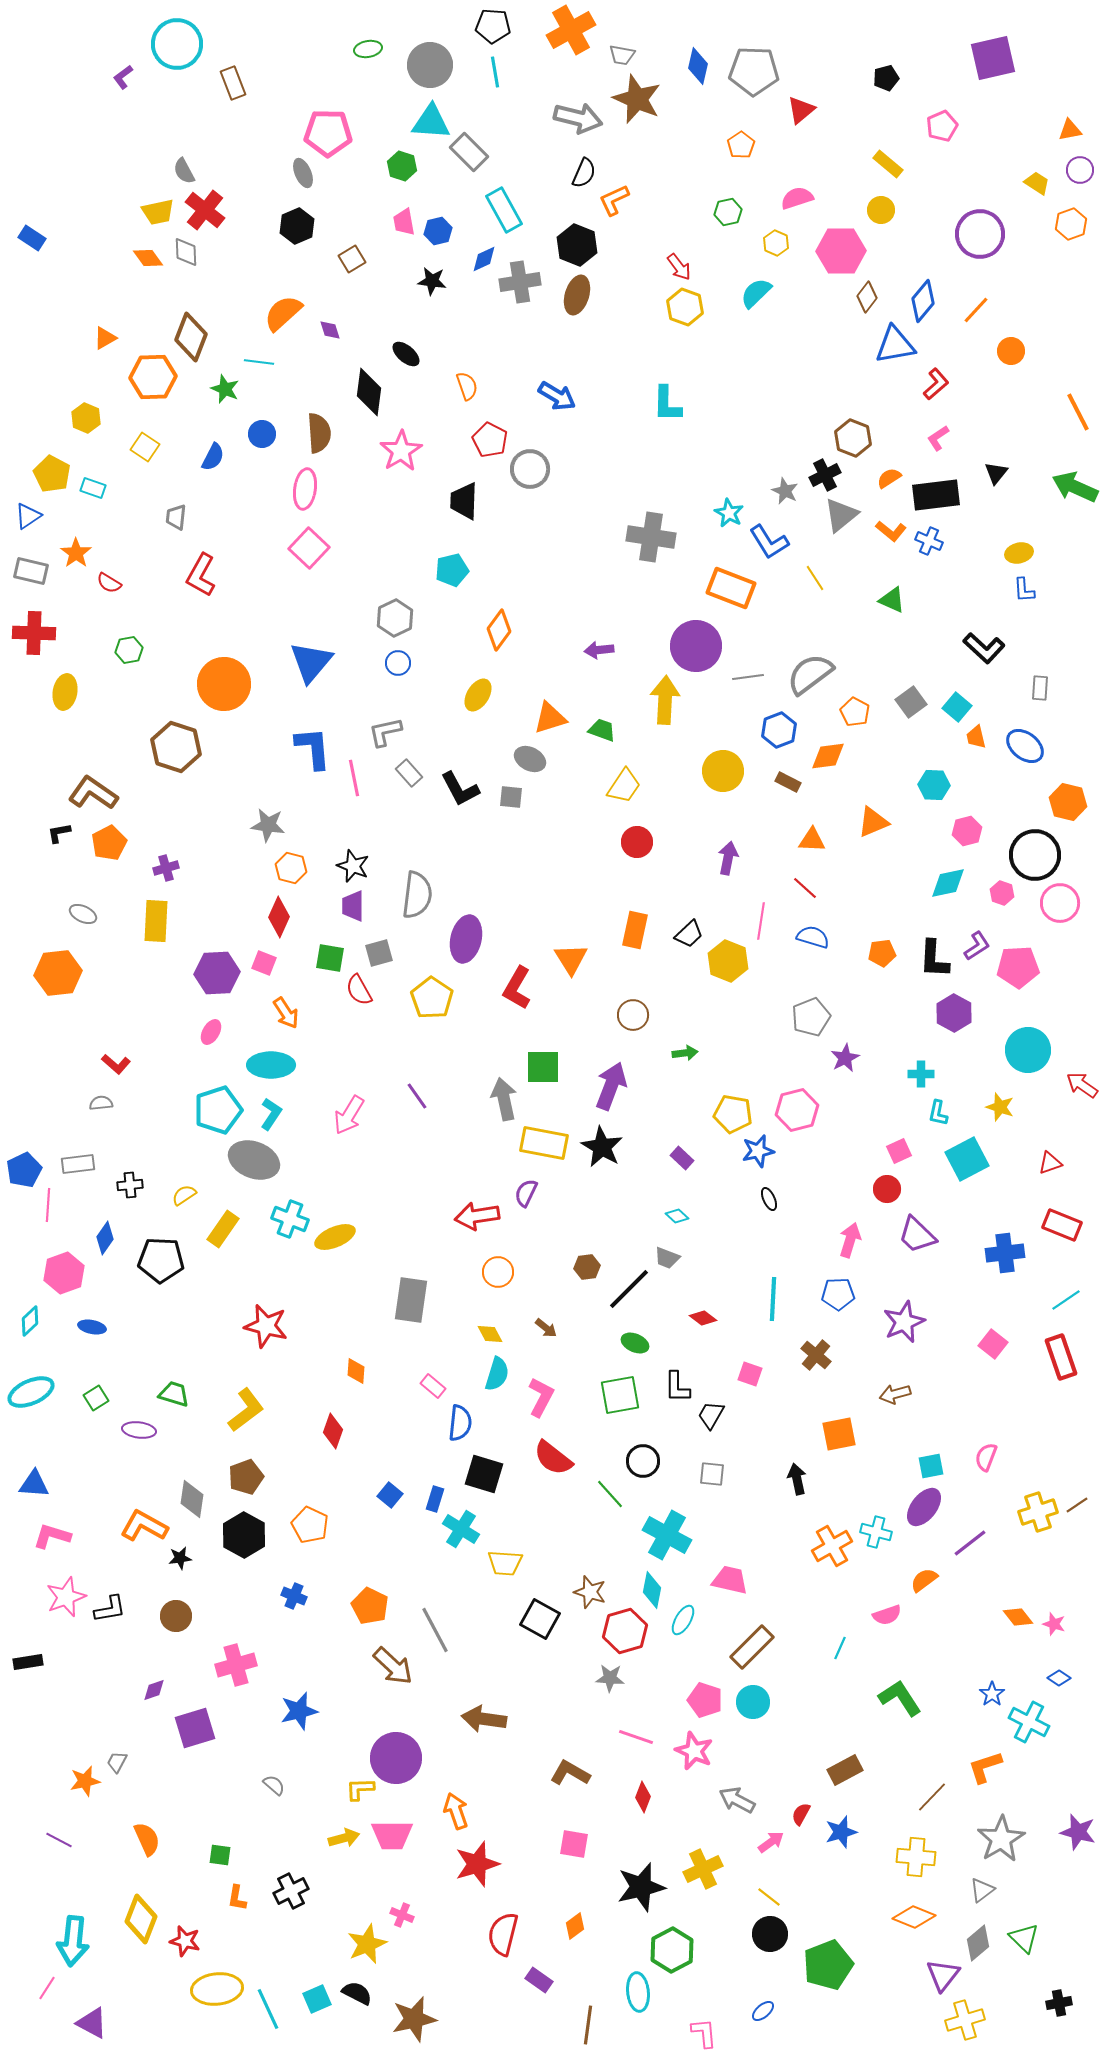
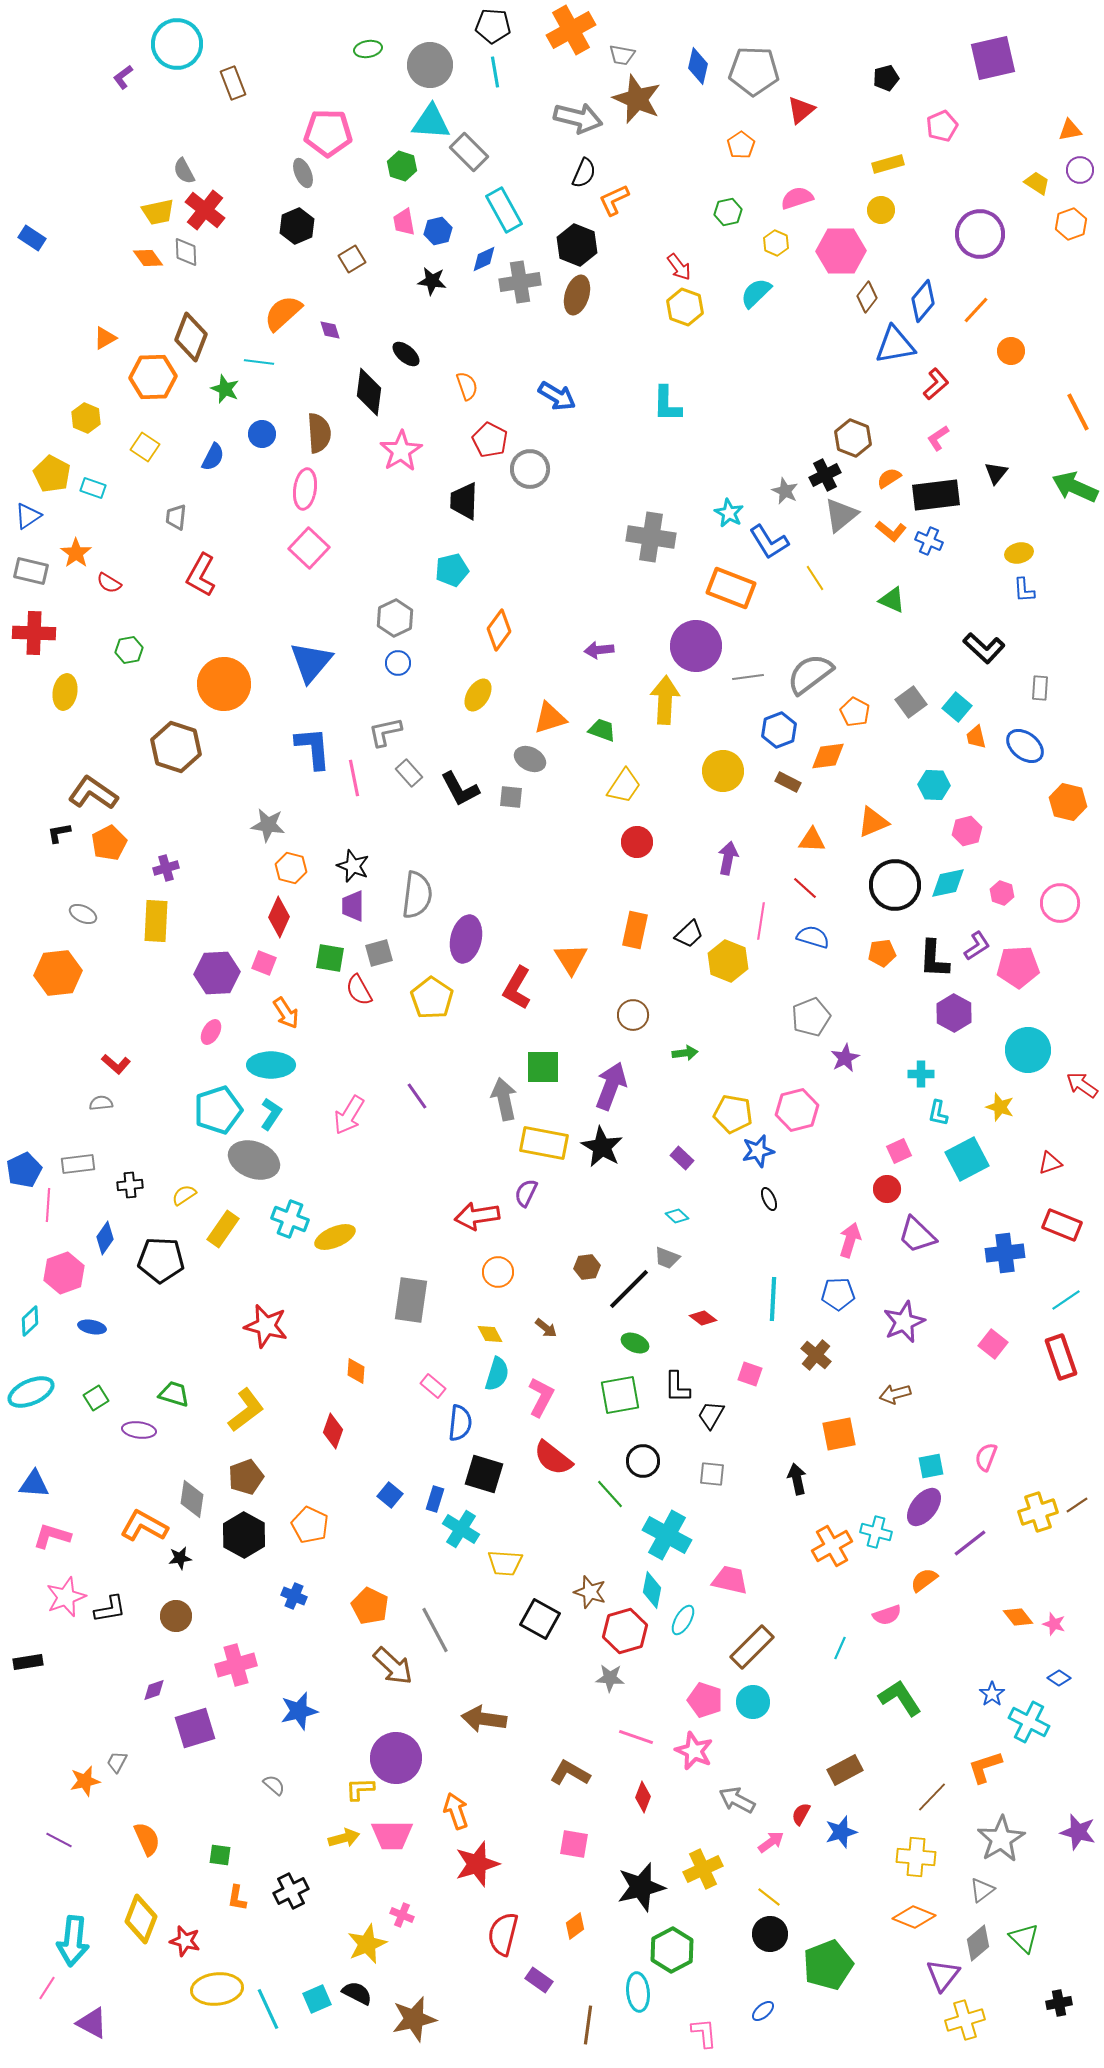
yellow rectangle at (888, 164): rotated 56 degrees counterclockwise
black circle at (1035, 855): moved 140 px left, 30 px down
